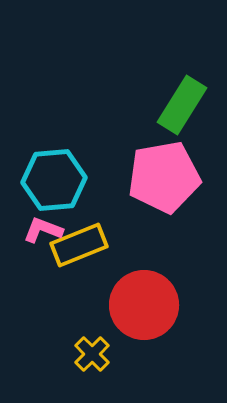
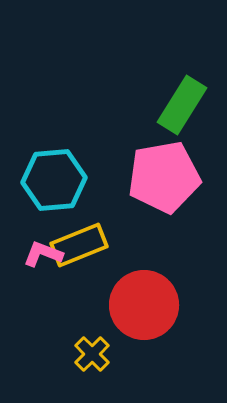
pink L-shape: moved 24 px down
